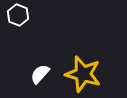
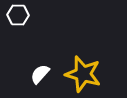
white hexagon: rotated 20 degrees counterclockwise
